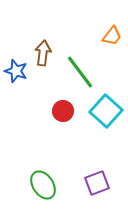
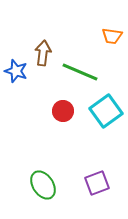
orange trapezoid: rotated 60 degrees clockwise
green line: rotated 30 degrees counterclockwise
cyan square: rotated 12 degrees clockwise
